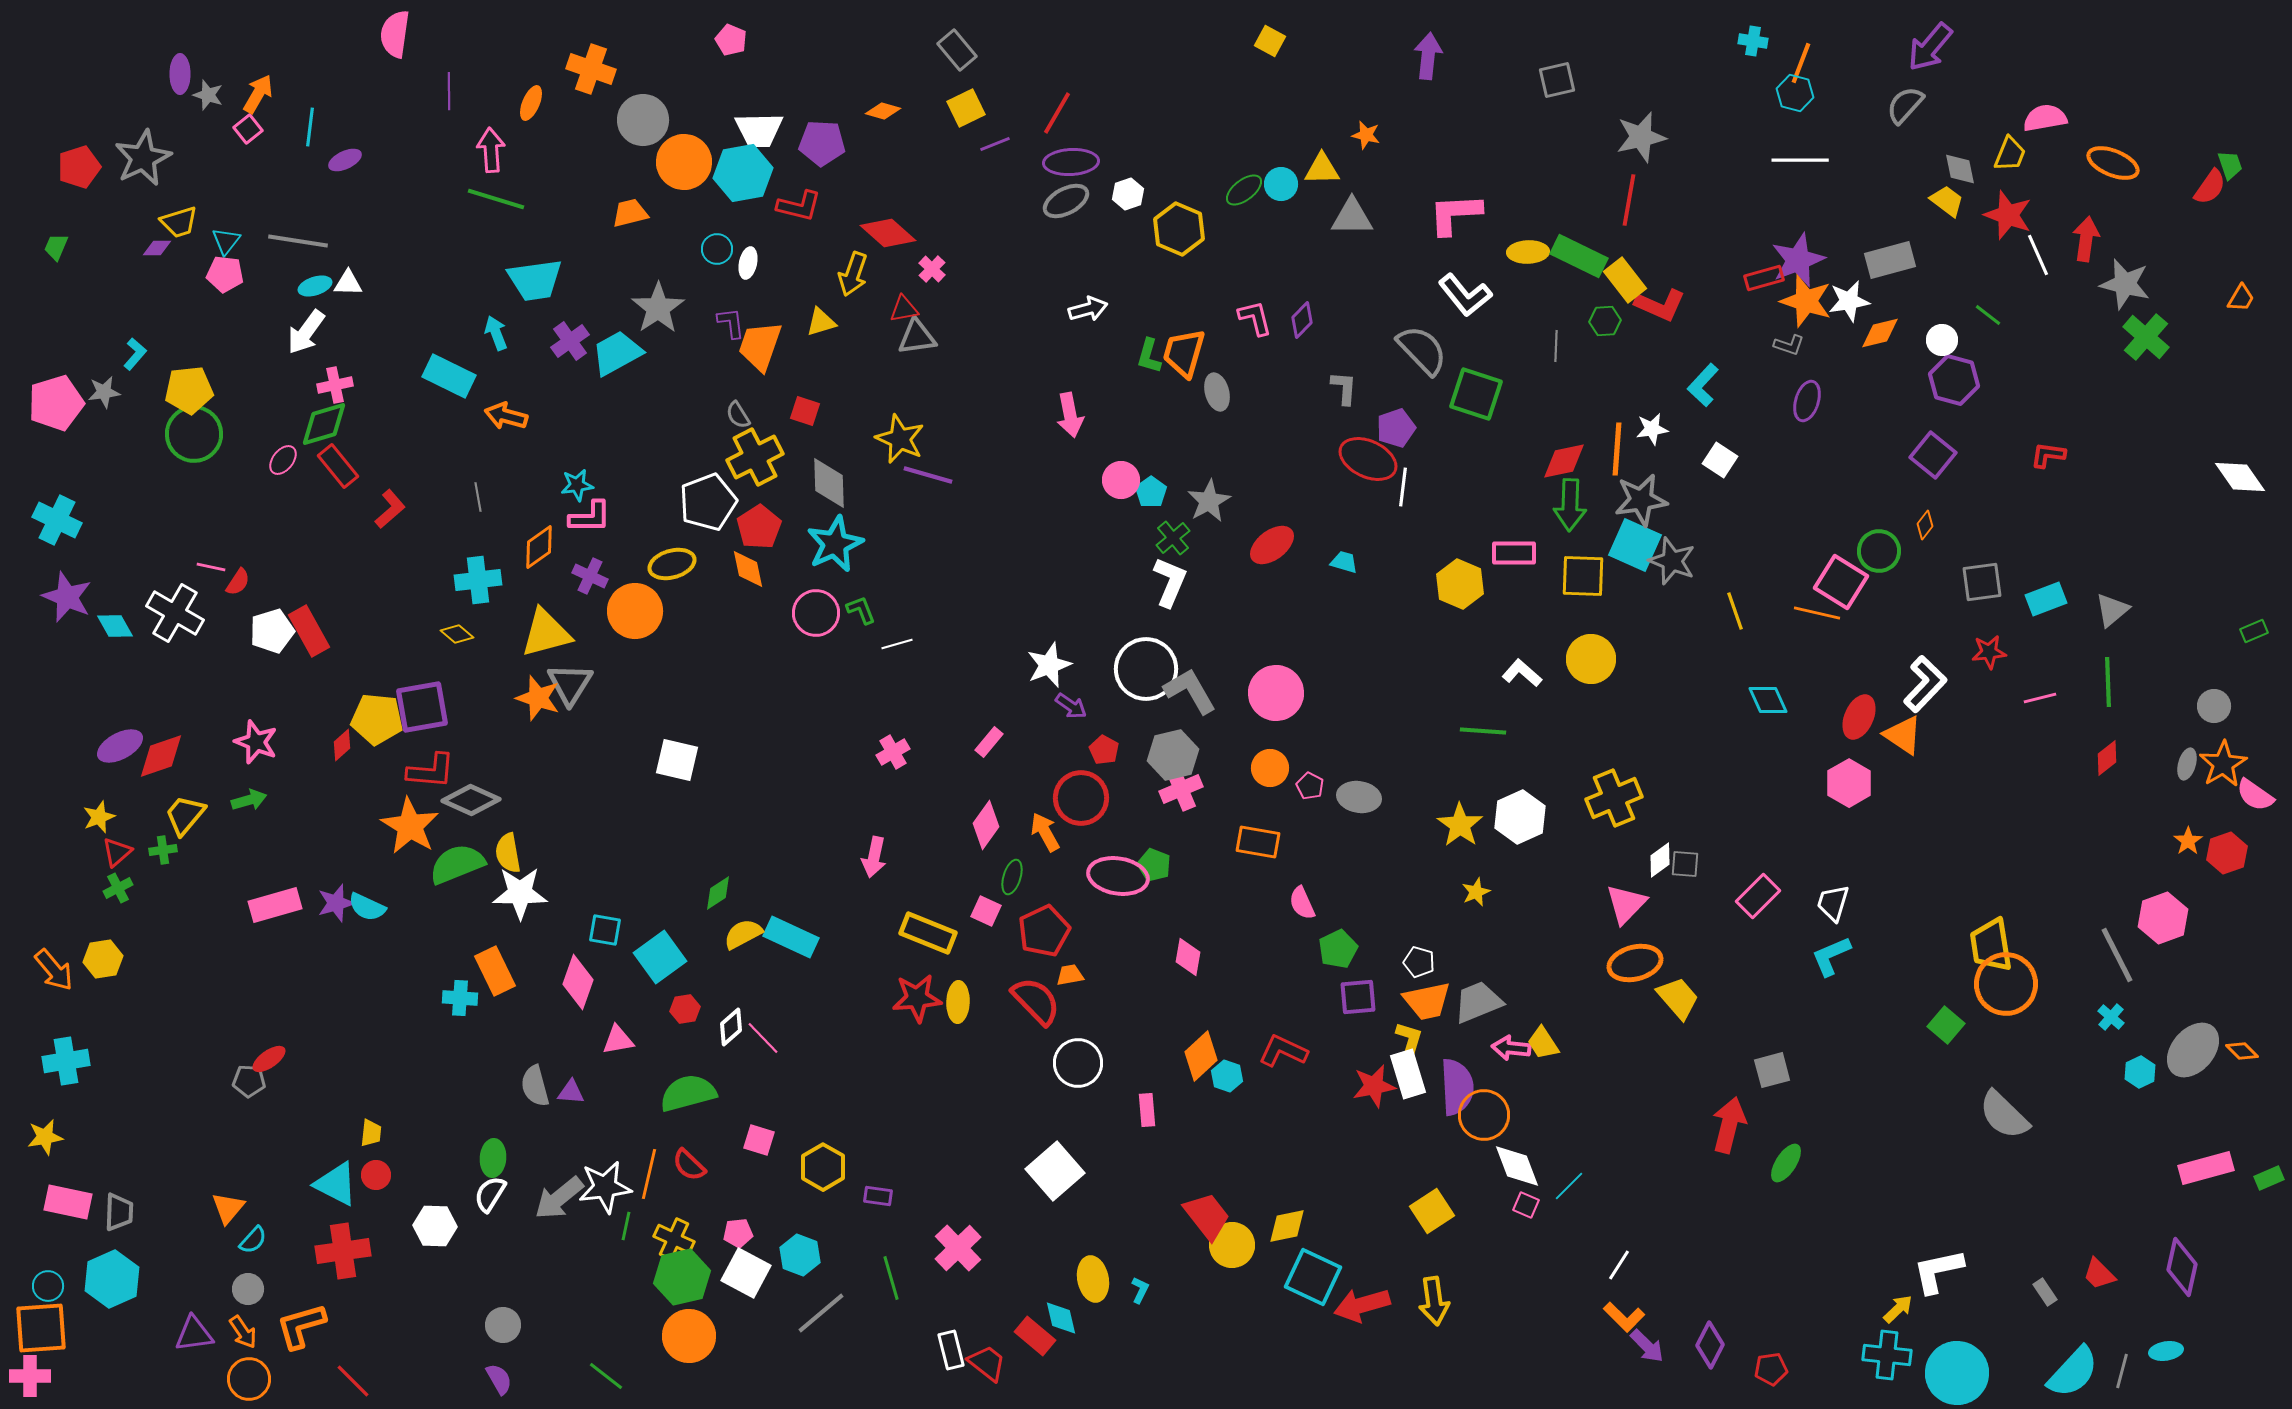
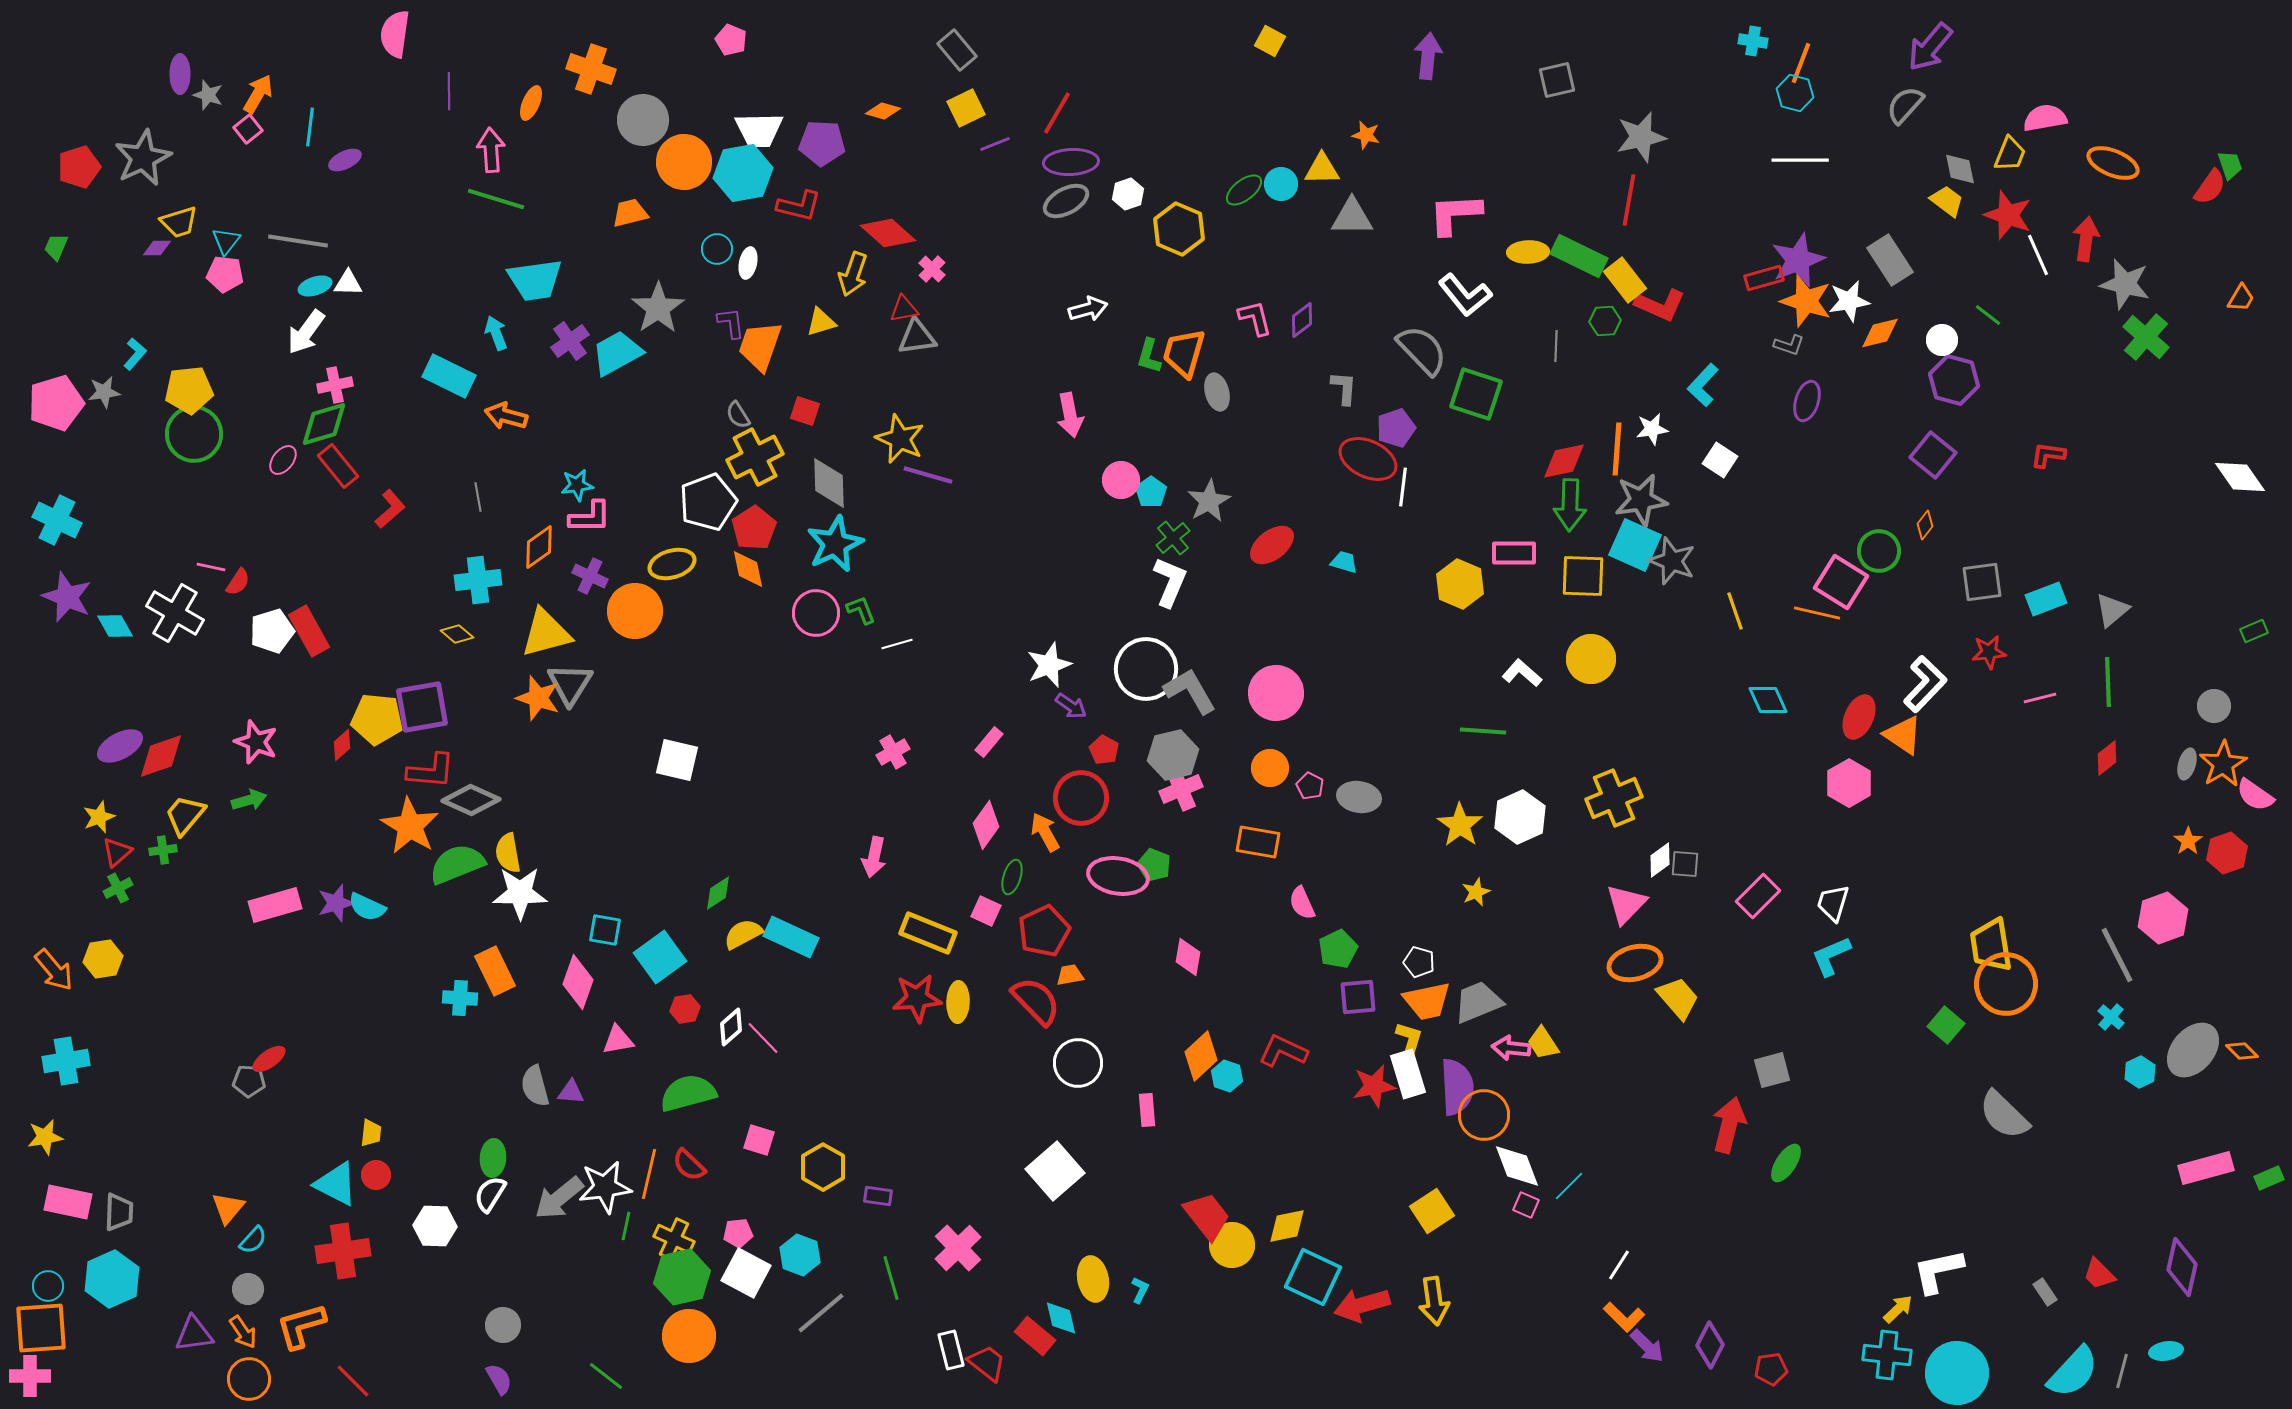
gray rectangle at (1890, 260): rotated 72 degrees clockwise
purple diamond at (1302, 320): rotated 9 degrees clockwise
red pentagon at (759, 527): moved 5 px left, 1 px down
